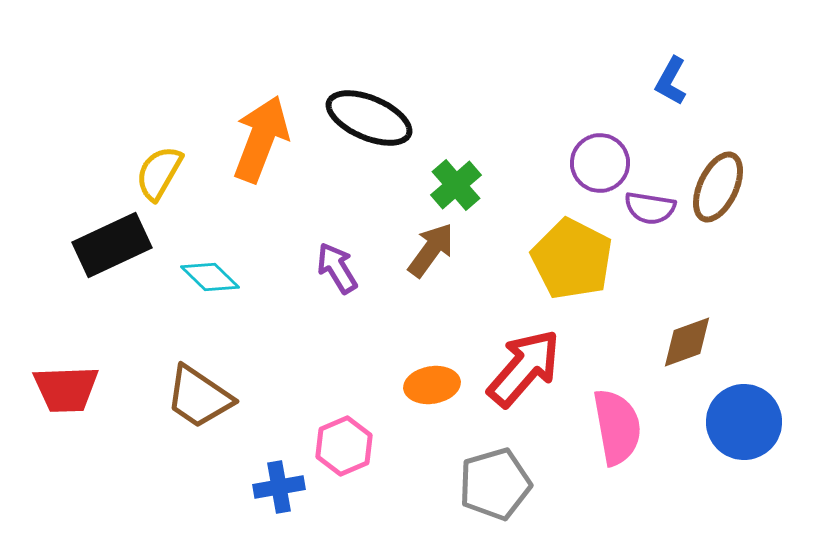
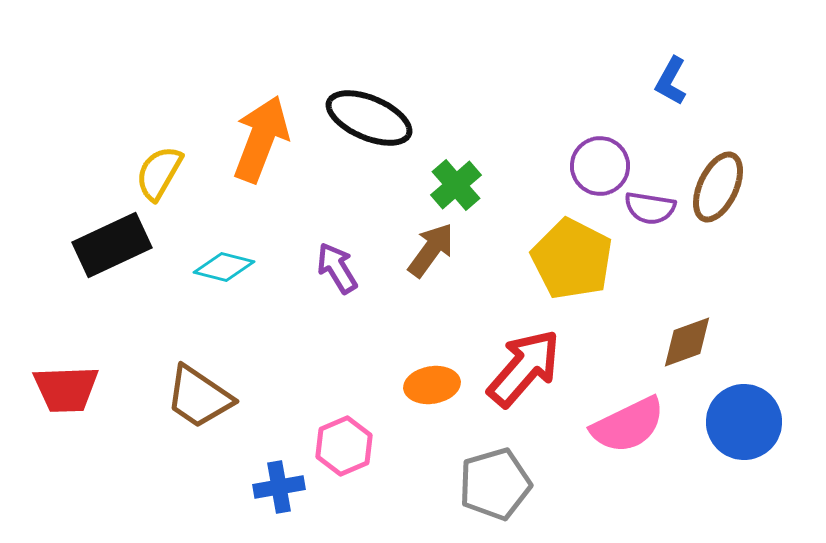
purple circle: moved 3 px down
cyan diamond: moved 14 px right, 10 px up; rotated 30 degrees counterclockwise
pink semicircle: moved 11 px right, 2 px up; rotated 74 degrees clockwise
